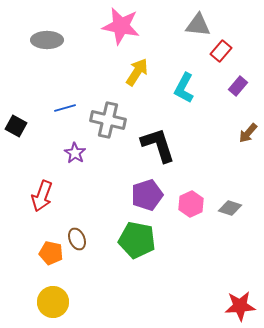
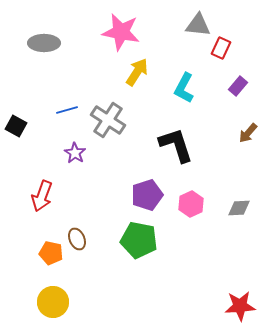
pink star: moved 6 px down
gray ellipse: moved 3 px left, 3 px down
red rectangle: moved 3 px up; rotated 15 degrees counterclockwise
blue line: moved 2 px right, 2 px down
gray cross: rotated 20 degrees clockwise
black L-shape: moved 18 px right
gray diamond: moved 9 px right; rotated 20 degrees counterclockwise
green pentagon: moved 2 px right
